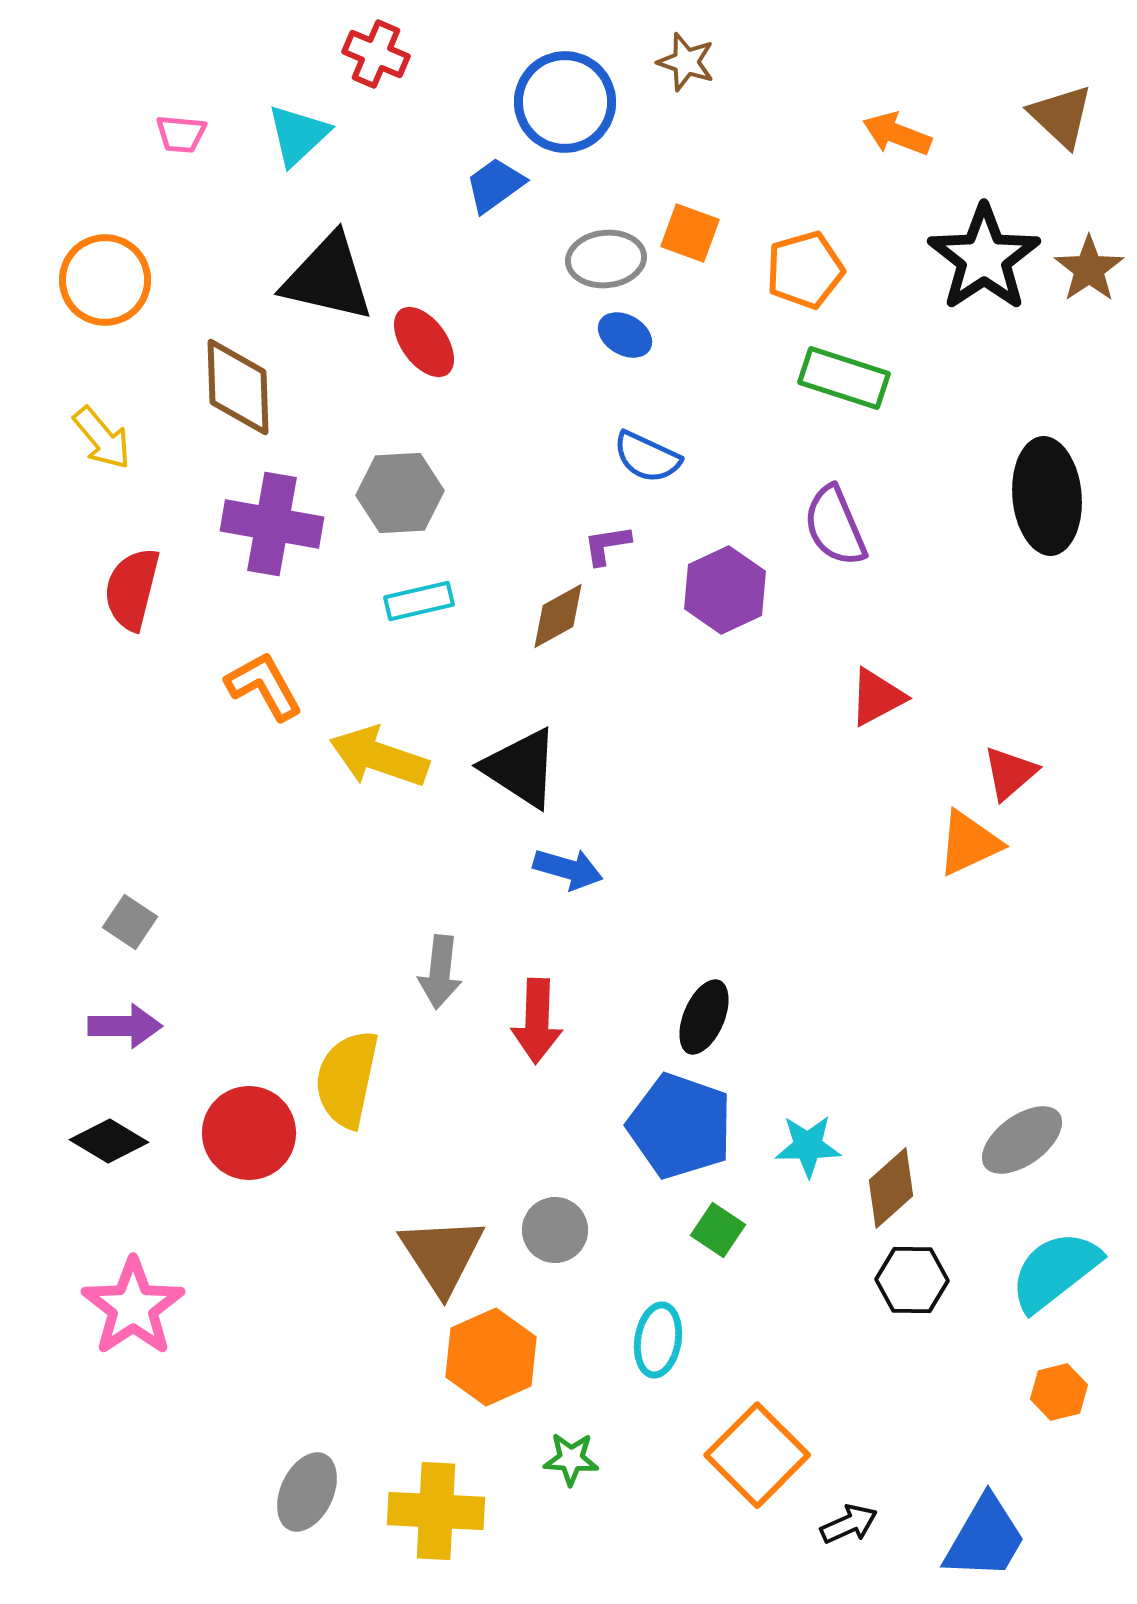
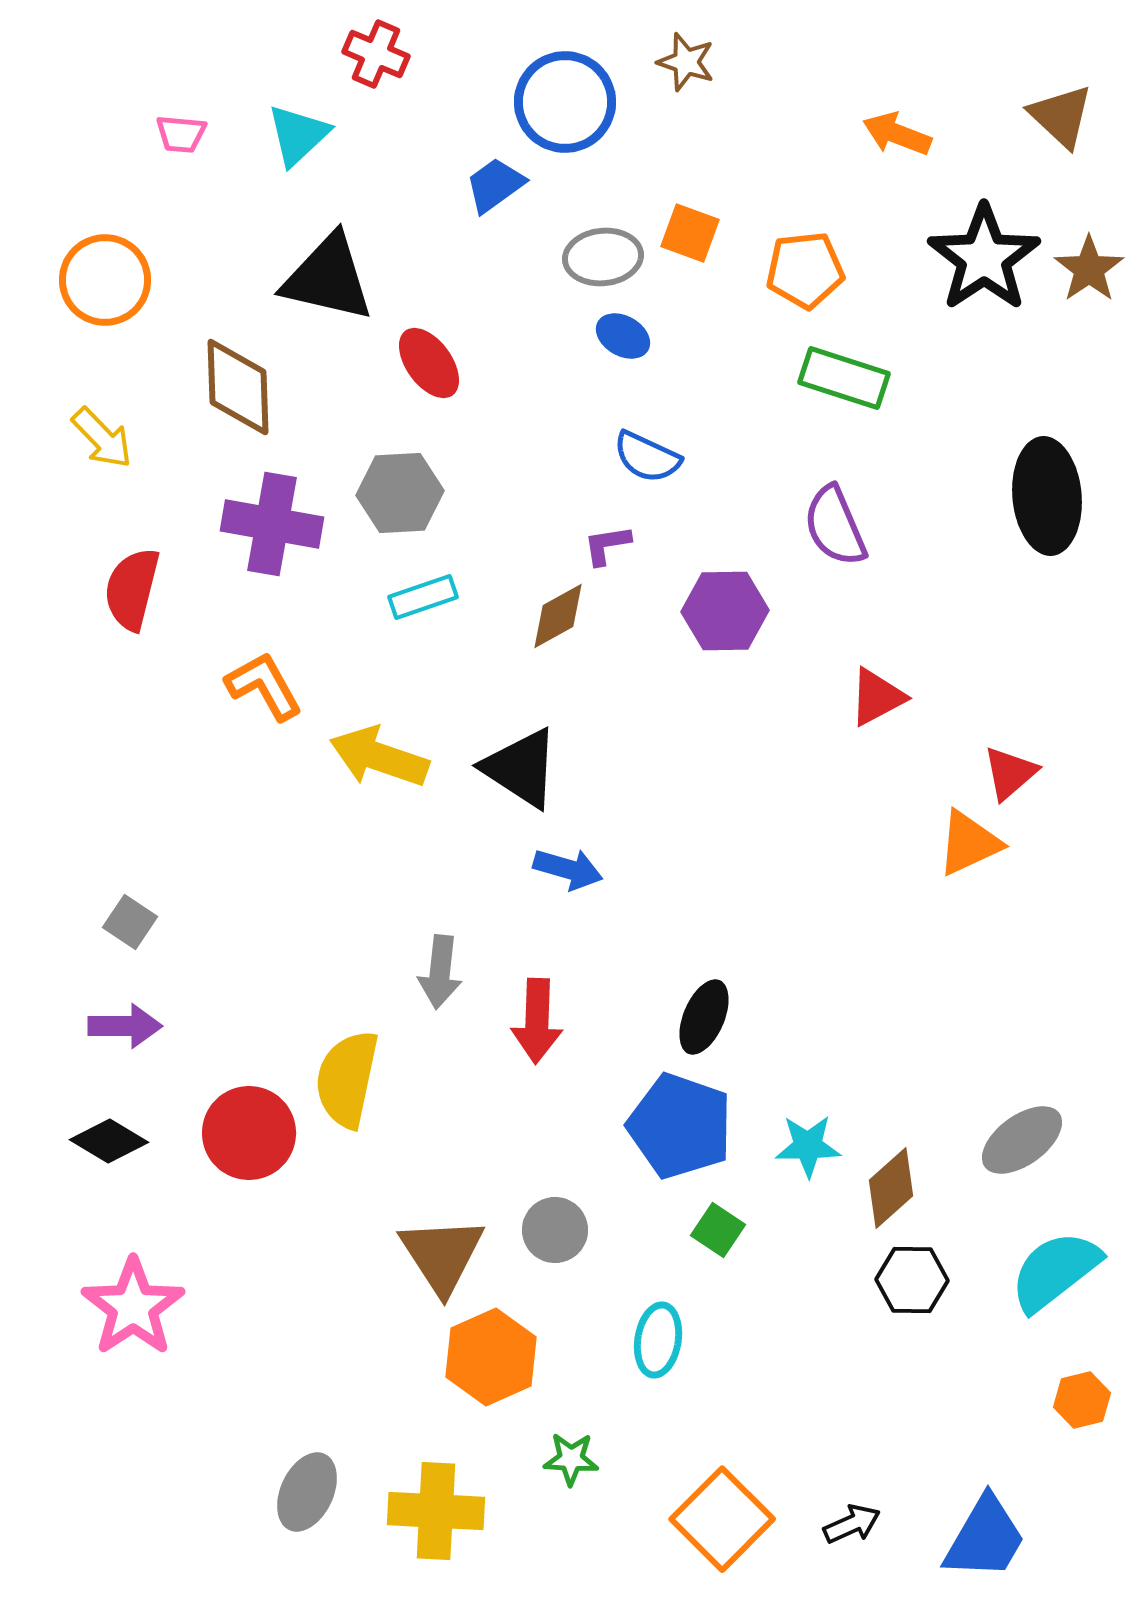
gray ellipse at (606, 259): moved 3 px left, 2 px up
orange pentagon at (805, 270): rotated 10 degrees clockwise
blue ellipse at (625, 335): moved 2 px left, 1 px down
red ellipse at (424, 342): moved 5 px right, 21 px down
yellow arrow at (102, 438): rotated 4 degrees counterclockwise
purple hexagon at (725, 590): moved 21 px down; rotated 24 degrees clockwise
cyan rectangle at (419, 601): moved 4 px right, 4 px up; rotated 6 degrees counterclockwise
orange hexagon at (1059, 1392): moved 23 px right, 8 px down
orange square at (757, 1455): moved 35 px left, 64 px down
black arrow at (849, 1524): moved 3 px right
